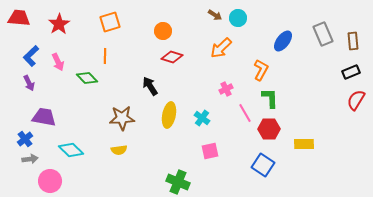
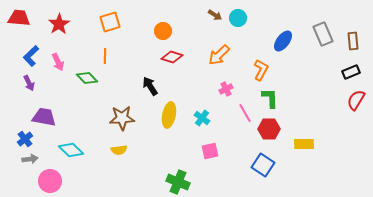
orange arrow: moved 2 px left, 7 px down
